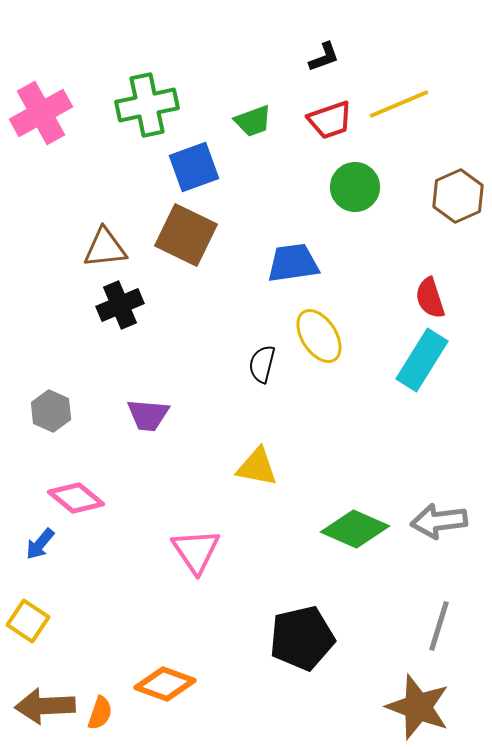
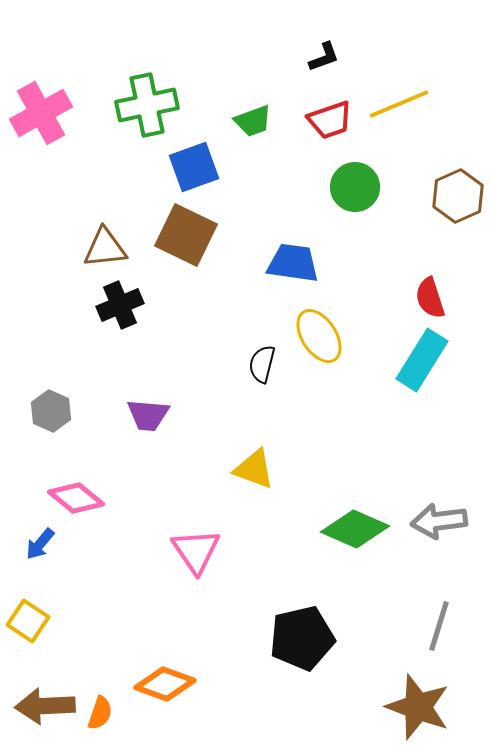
blue trapezoid: rotated 16 degrees clockwise
yellow triangle: moved 3 px left, 2 px down; rotated 9 degrees clockwise
